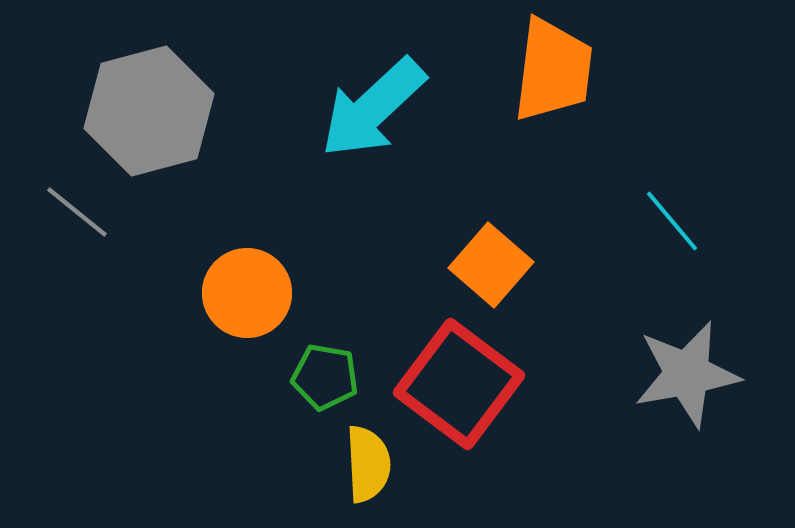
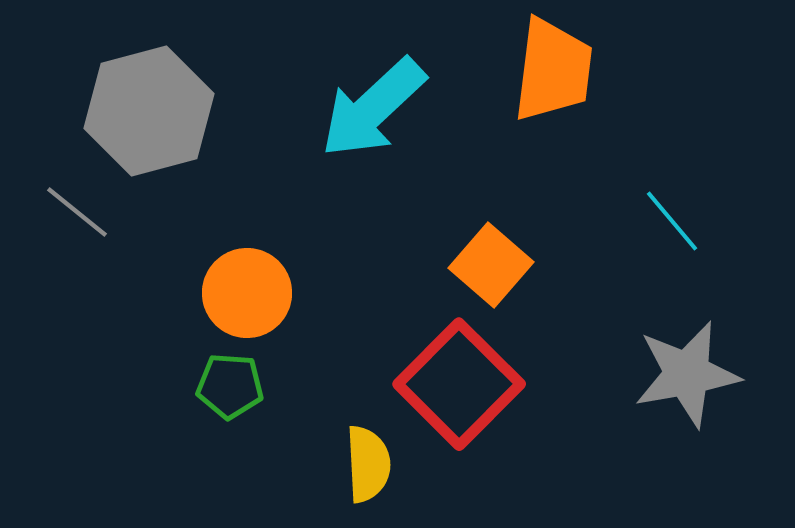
green pentagon: moved 95 px left, 9 px down; rotated 6 degrees counterclockwise
red square: rotated 8 degrees clockwise
